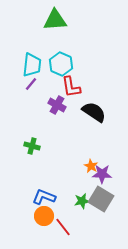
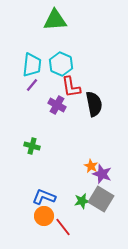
purple line: moved 1 px right, 1 px down
black semicircle: moved 8 px up; rotated 45 degrees clockwise
purple star: rotated 18 degrees clockwise
